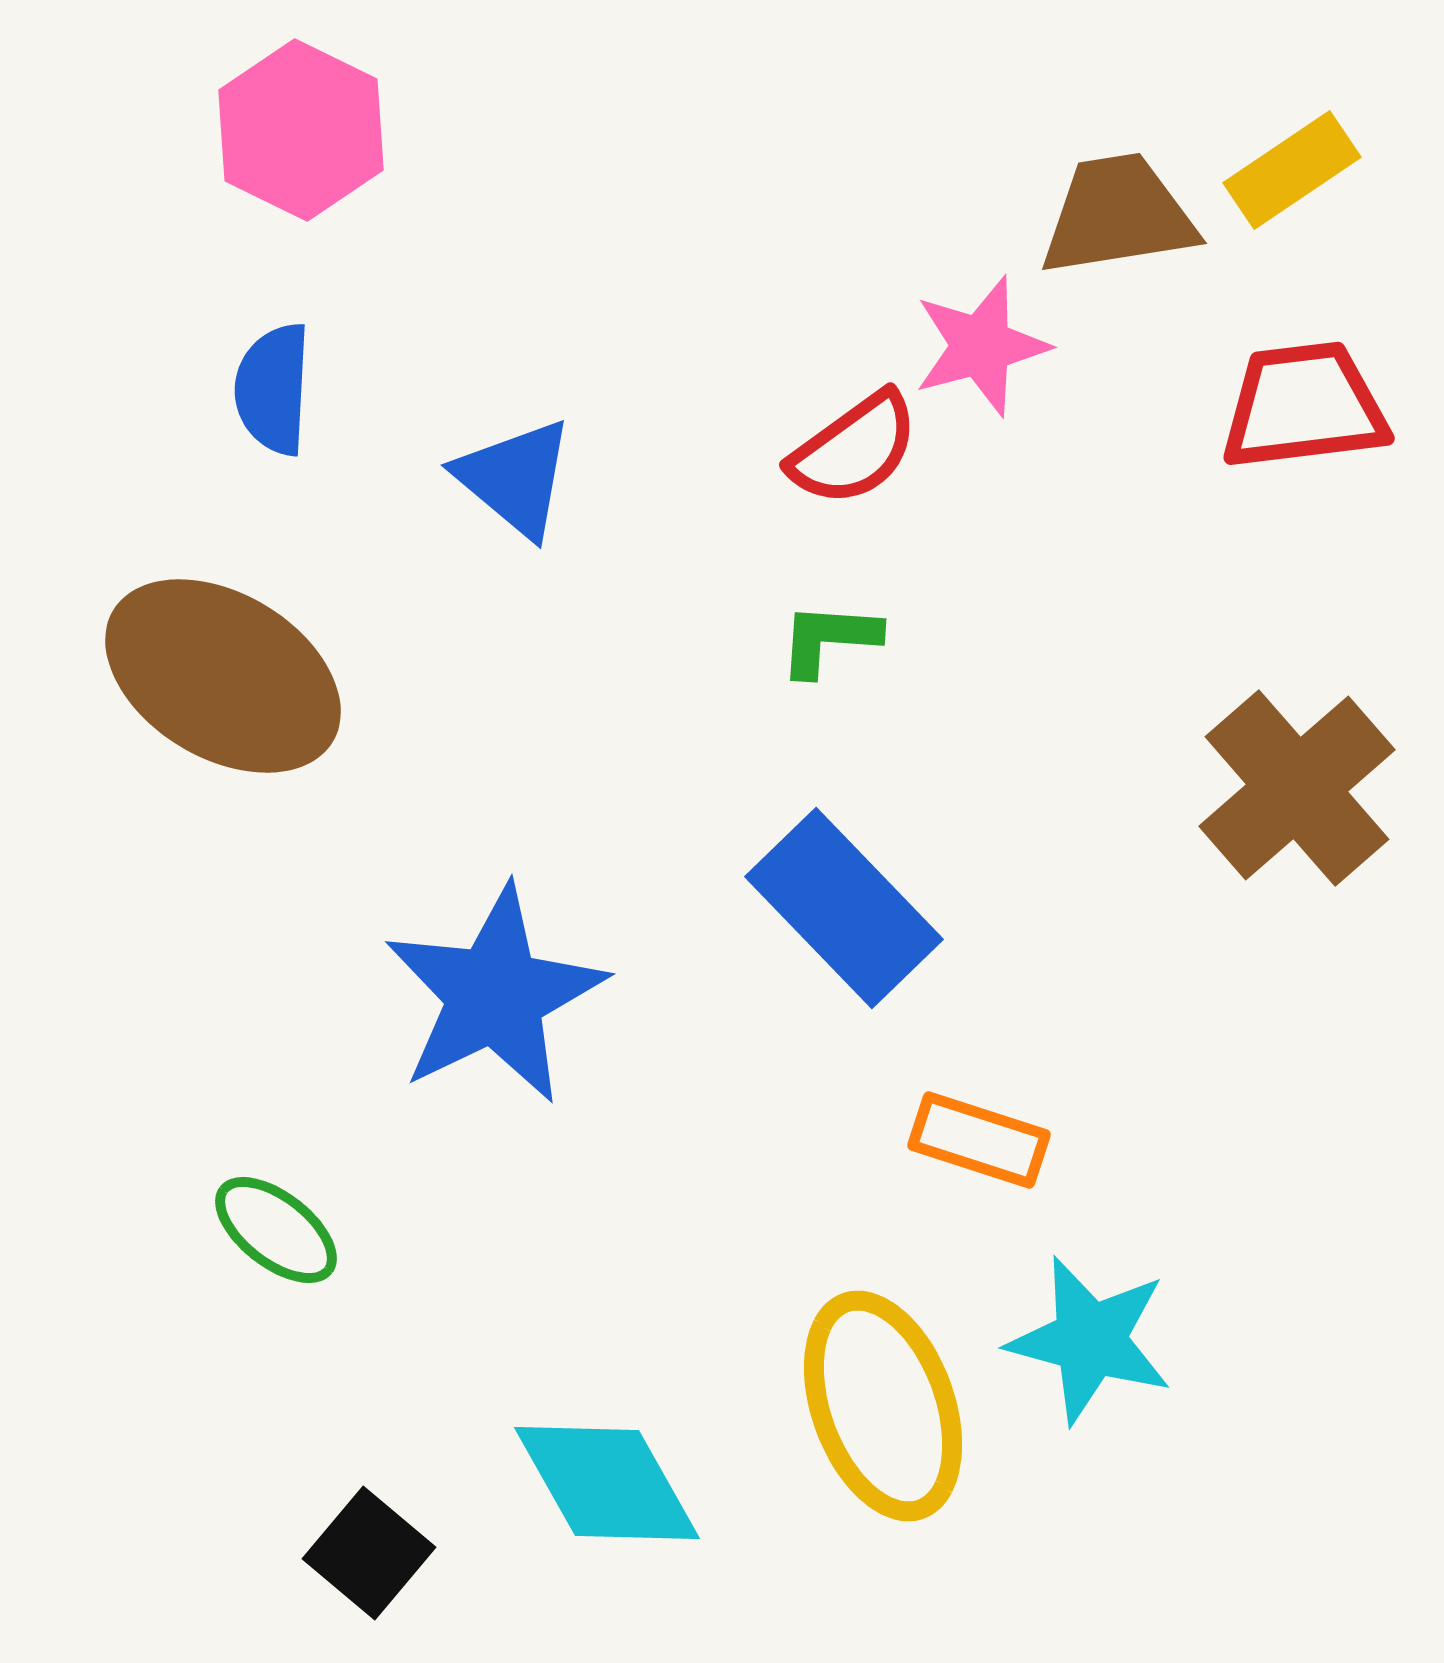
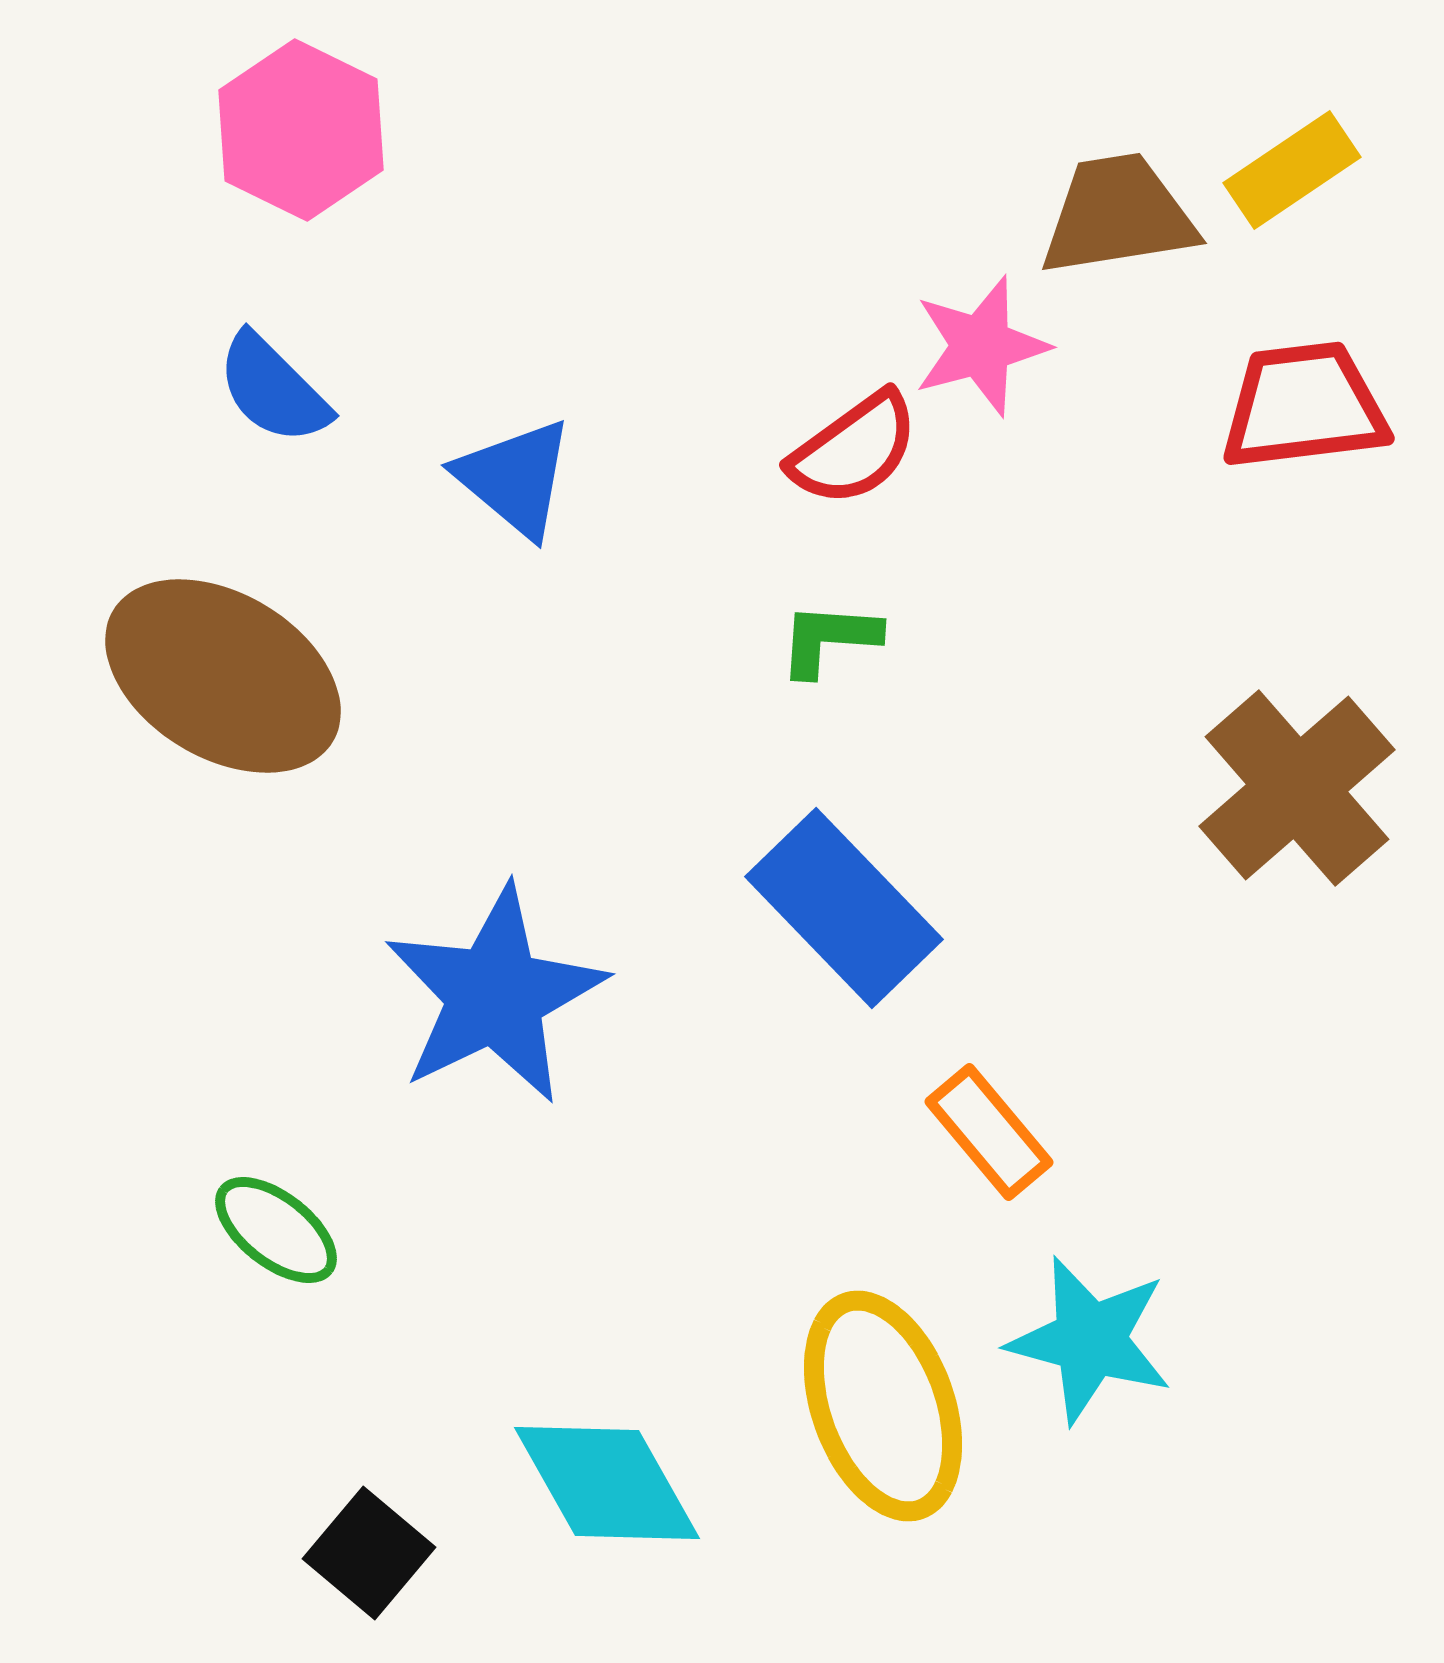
blue semicircle: rotated 48 degrees counterclockwise
orange rectangle: moved 10 px right, 8 px up; rotated 32 degrees clockwise
